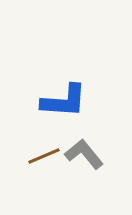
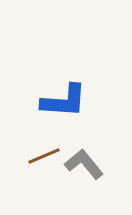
gray L-shape: moved 10 px down
